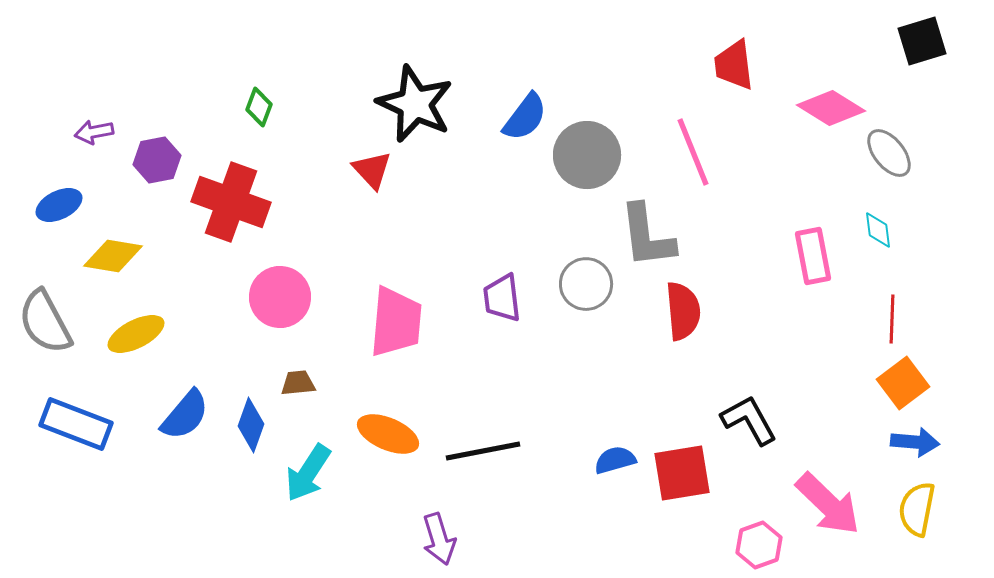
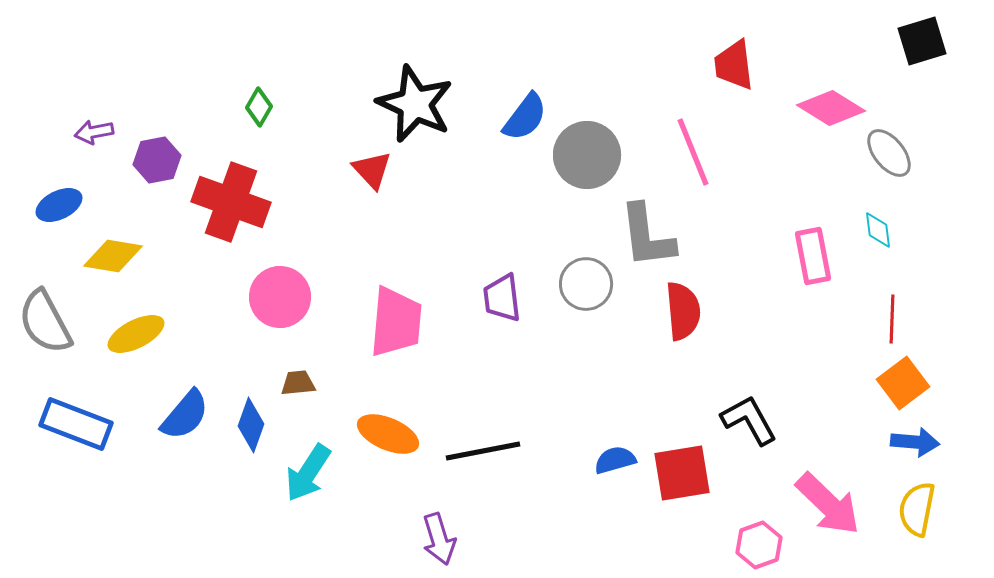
green diamond at (259, 107): rotated 9 degrees clockwise
